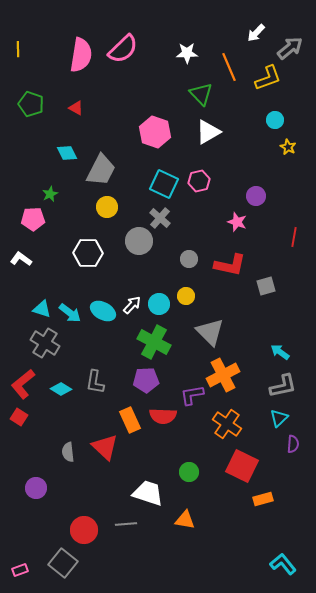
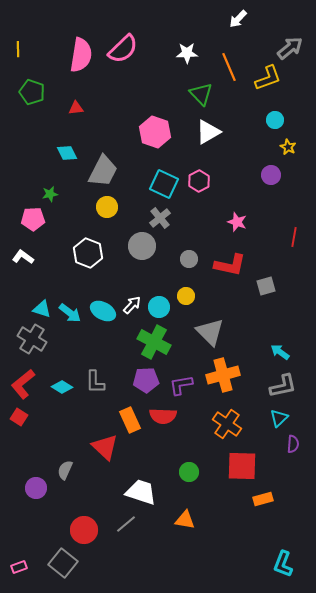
white arrow at (256, 33): moved 18 px left, 14 px up
green pentagon at (31, 104): moved 1 px right, 12 px up
red triangle at (76, 108): rotated 35 degrees counterclockwise
gray trapezoid at (101, 170): moved 2 px right, 1 px down
pink hexagon at (199, 181): rotated 15 degrees counterclockwise
green star at (50, 194): rotated 14 degrees clockwise
purple circle at (256, 196): moved 15 px right, 21 px up
gray cross at (160, 218): rotated 10 degrees clockwise
gray circle at (139, 241): moved 3 px right, 5 px down
white hexagon at (88, 253): rotated 20 degrees clockwise
white L-shape at (21, 259): moved 2 px right, 2 px up
cyan circle at (159, 304): moved 3 px down
gray cross at (45, 343): moved 13 px left, 4 px up
orange cross at (223, 375): rotated 12 degrees clockwise
gray L-shape at (95, 382): rotated 10 degrees counterclockwise
cyan diamond at (61, 389): moved 1 px right, 2 px up
purple L-shape at (192, 395): moved 11 px left, 10 px up
gray semicircle at (68, 452): moved 3 px left, 18 px down; rotated 30 degrees clockwise
red square at (242, 466): rotated 24 degrees counterclockwise
white trapezoid at (148, 493): moved 7 px left, 1 px up
gray line at (126, 524): rotated 35 degrees counterclockwise
cyan L-shape at (283, 564): rotated 120 degrees counterclockwise
pink rectangle at (20, 570): moved 1 px left, 3 px up
